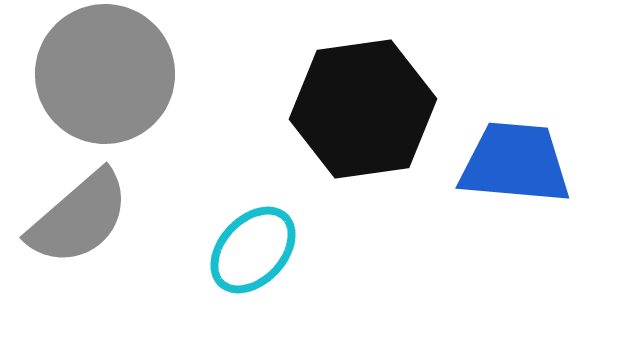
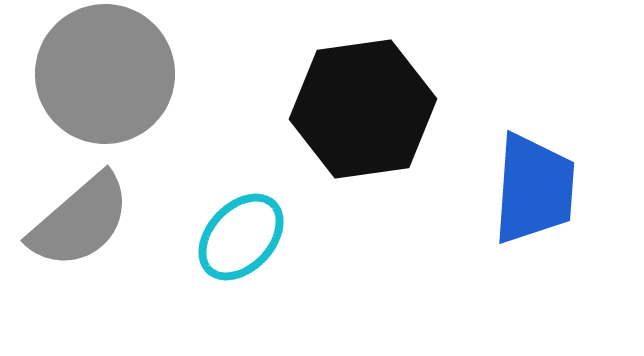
blue trapezoid: moved 19 px right, 26 px down; rotated 89 degrees clockwise
gray semicircle: moved 1 px right, 3 px down
cyan ellipse: moved 12 px left, 13 px up
